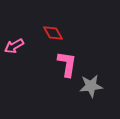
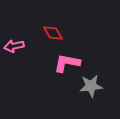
pink arrow: rotated 18 degrees clockwise
pink L-shape: moved 1 px up; rotated 88 degrees counterclockwise
